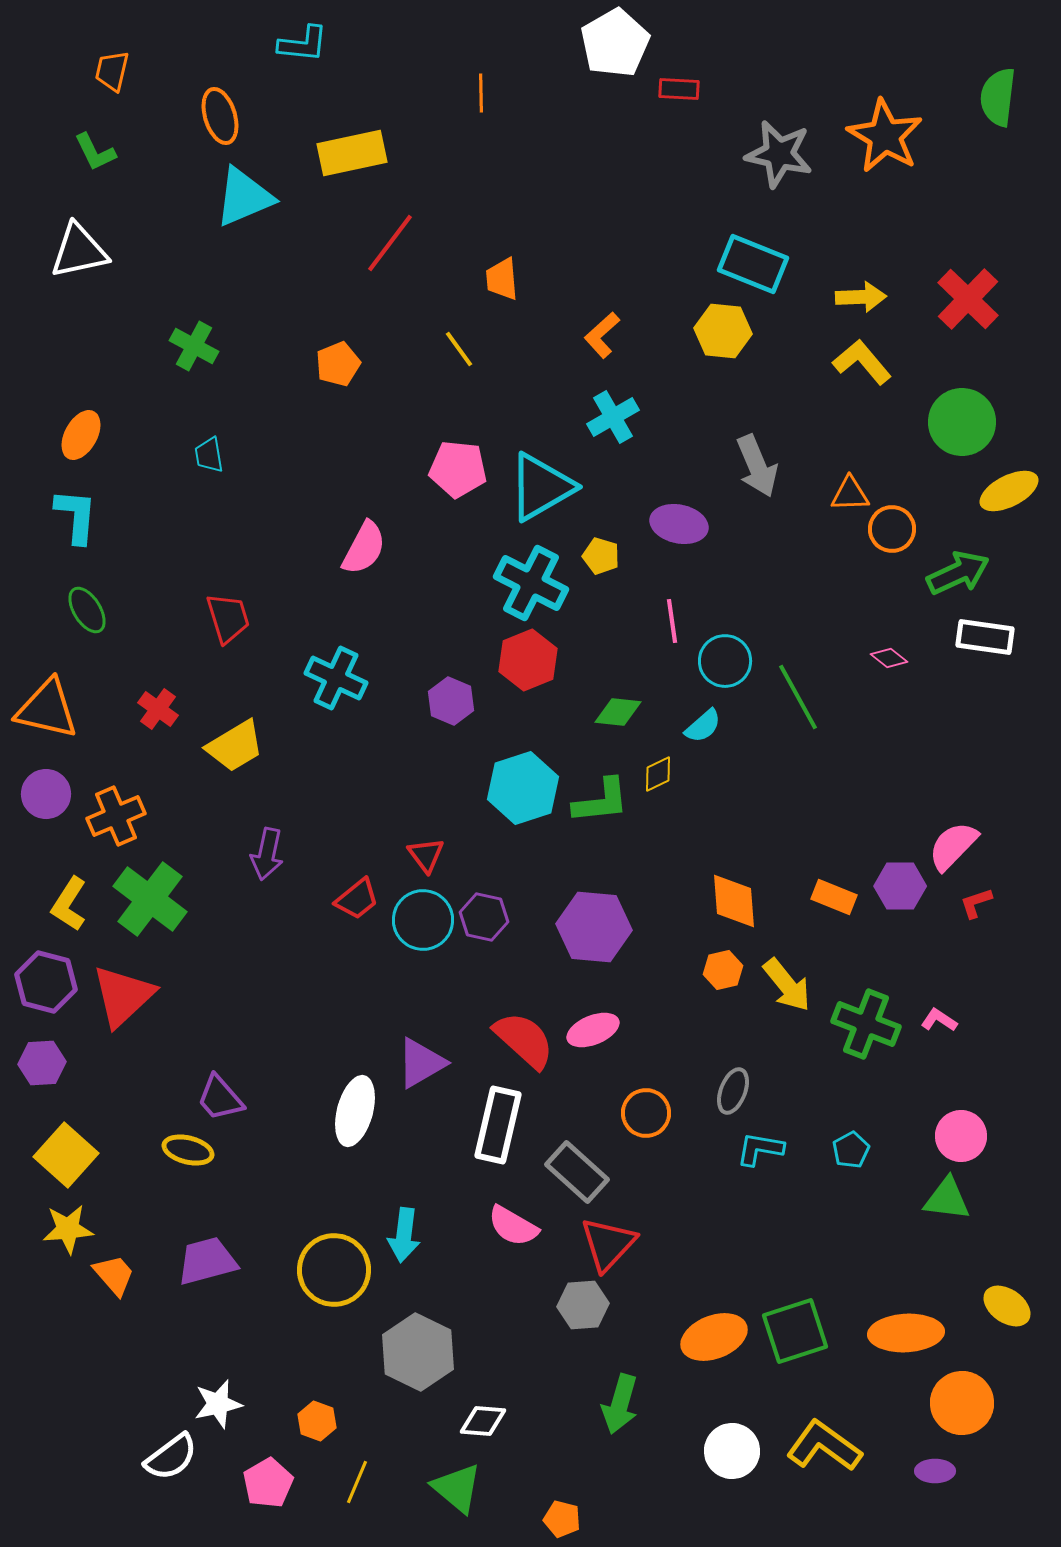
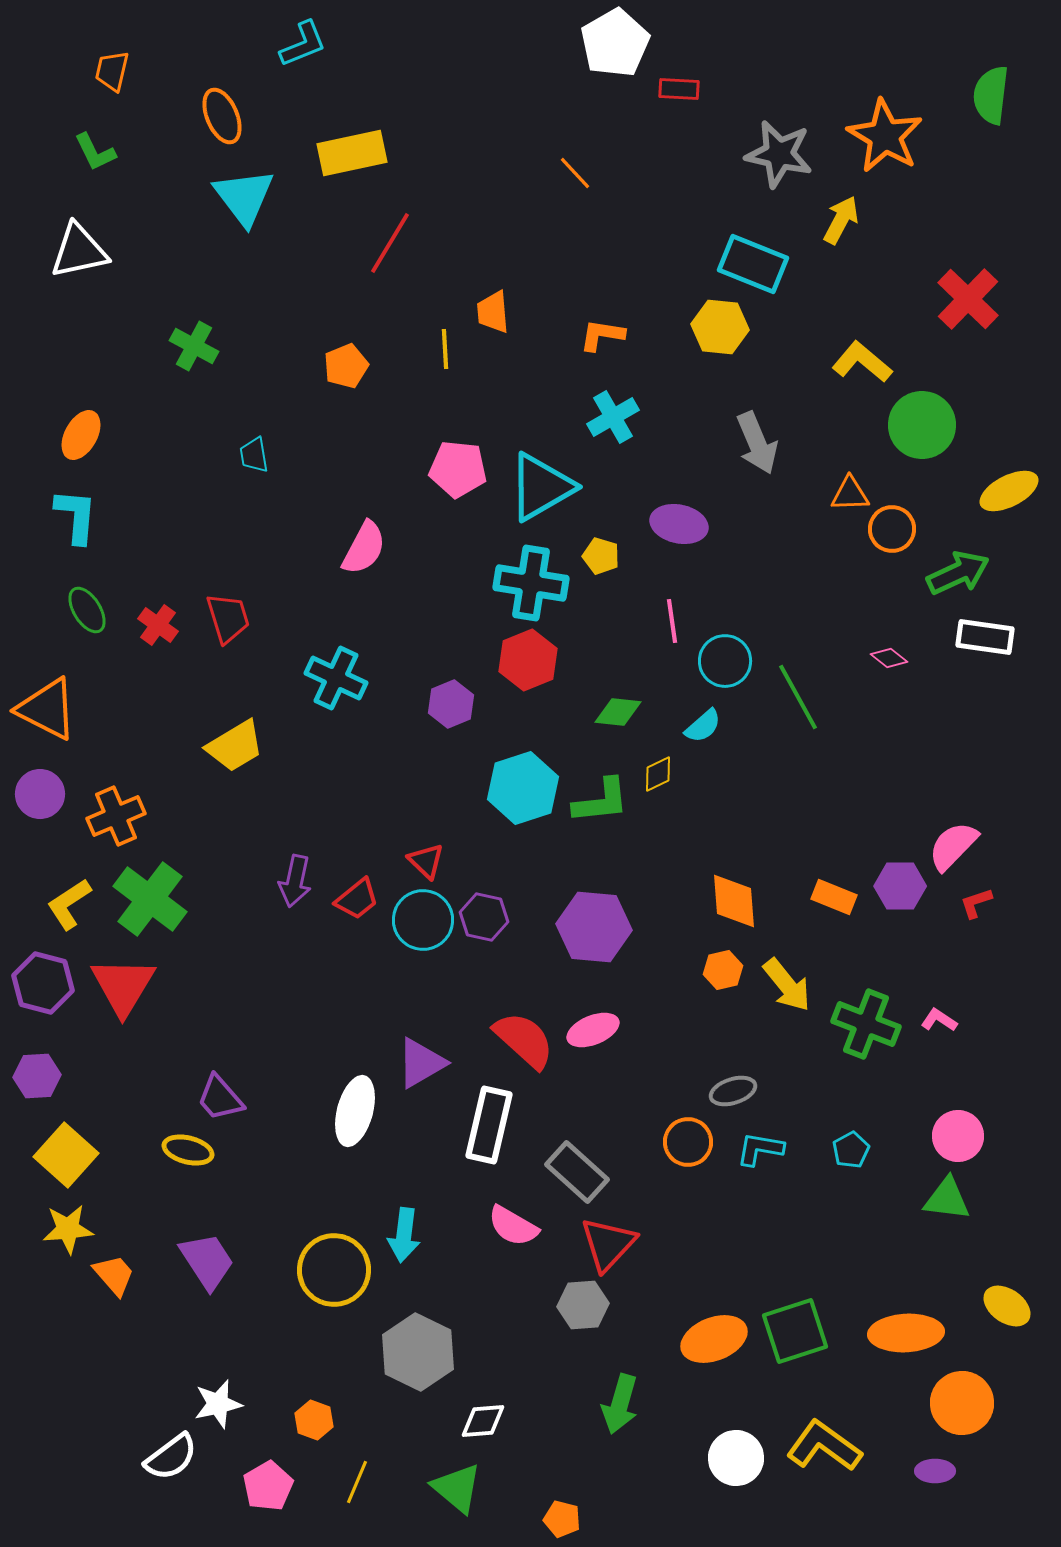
cyan L-shape at (303, 44): rotated 28 degrees counterclockwise
orange line at (481, 93): moved 94 px right, 80 px down; rotated 42 degrees counterclockwise
green semicircle at (998, 97): moved 7 px left, 2 px up
orange ellipse at (220, 116): moved 2 px right; rotated 6 degrees counterclockwise
cyan triangle at (244, 197): rotated 44 degrees counterclockwise
red line at (390, 243): rotated 6 degrees counterclockwise
orange trapezoid at (502, 279): moved 9 px left, 33 px down
yellow arrow at (861, 297): moved 20 px left, 77 px up; rotated 60 degrees counterclockwise
yellow hexagon at (723, 331): moved 3 px left, 4 px up
orange L-shape at (602, 335): rotated 51 degrees clockwise
yellow line at (459, 349): moved 14 px left; rotated 33 degrees clockwise
yellow L-shape at (862, 362): rotated 10 degrees counterclockwise
orange pentagon at (338, 364): moved 8 px right, 2 px down
green circle at (962, 422): moved 40 px left, 3 px down
cyan trapezoid at (209, 455): moved 45 px right
gray arrow at (757, 466): moved 23 px up
cyan cross at (531, 583): rotated 18 degrees counterclockwise
purple hexagon at (451, 701): moved 3 px down; rotated 15 degrees clockwise
orange triangle at (47, 709): rotated 14 degrees clockwise
red cross at (158, 709): moved 84 px up
purple circle at (46, 794): moved 6 px left
purple arrow at (267, 854): moved 28 px right, 27 px down
red triangle at (426, 855): moved 6 px down; rotated 9 degrees counterclockwise
yellow L-shape at (69, 904): rotated 24 degrees clockwise
purple hexagon at (46, 982): moved 3 px left, 1 px down
red triangle at (123, 996): moved 10 px up; rotated 16 degrees counterclockwise
purple hexagon at (42, 1063): moved 5 px left, 13 px down
gray ellipse at (733, 1091): rotated 51 degrees clockwise
orange circle at (646, 1113): moved 42 px right, 29 px down
white rectangle at (498, 1125): moved 9 px left
pink circle at (961, 1136): moved 3 px left
purple trapezoid at (207, 1261): rotated 72 degrees clockwise
orange ellipse at (714, 1337): moved 2 px down
orange hexagon at (317, 1421): moved 3 px left, 1 px up
white diamond at (483, 1421): rotated 9 degrees counterclockwise
white circle at (732, 1451): moved 4 px right, 7 px down
pink pentagon at (268, 1483): moved 3 px down
